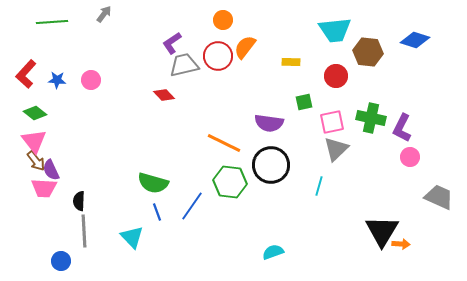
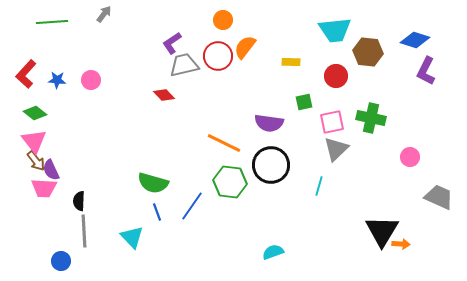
purple L-shape at (402, 128): moved 24 px right, 57 px up
